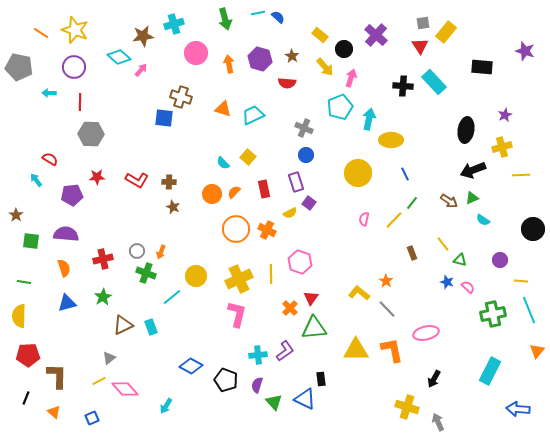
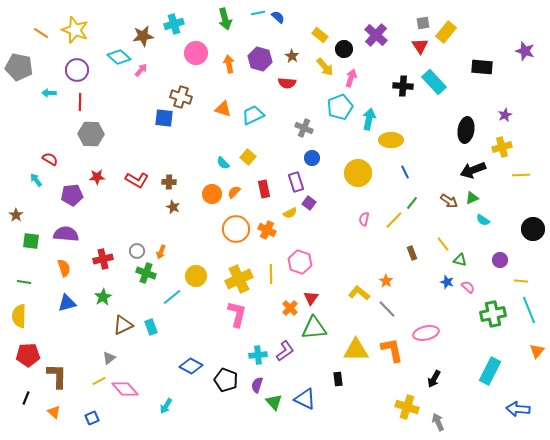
purple circle at (74, 67): moved 3 px right, 3 px down
blue circle at (306, 155): moved 6 px right, 3 px down
blue line at (405, 174): moved 2 px up
black rectangle at (321, 379): moved 17 px right
